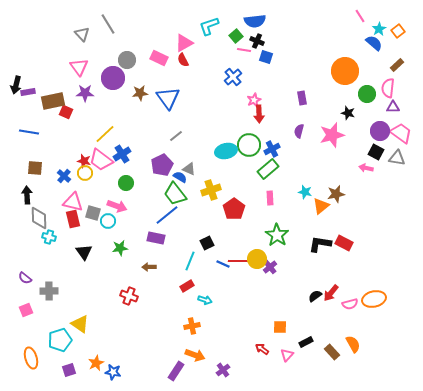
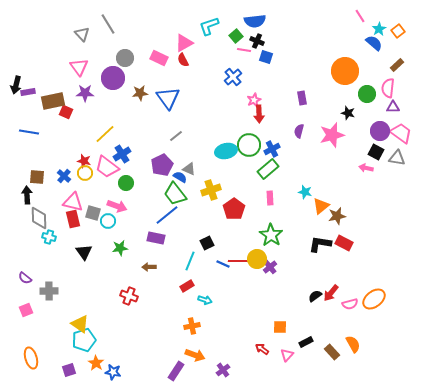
gray circle at (127, 60): moved 2 px left, 2 px up
pink trapezoid at (101, 160): moved 6 px right, 7 px down
brown square at (35, 168): moved 2 px right, 9 px down
brown star at (336, 194): moved 1 px right, 22 px down
green star at (277, 235): moved 6 px left
orange ellipse at (374, 299): rotated 25 degrees counterclockwise
cyan pentagon at (60, 340): moved 24 px right
orange star at (96, 363): rotated 14 degrees counterclockwise
